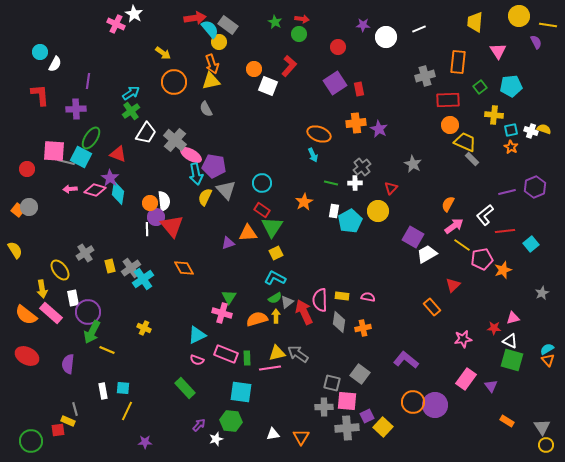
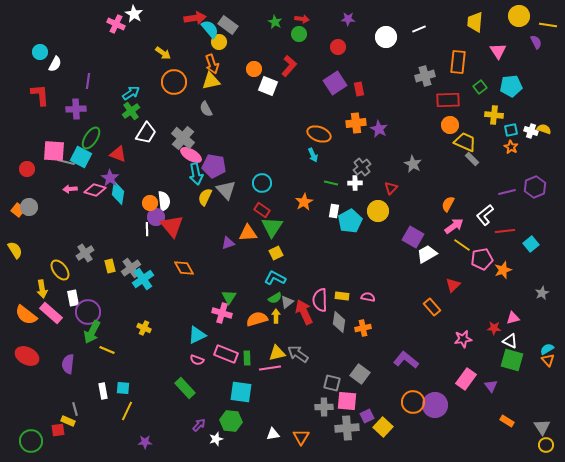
purple star at (363, 25): moved 15 px left, 6 px up
gray cross at (175, 140): moved 8 px right, 2 px up
